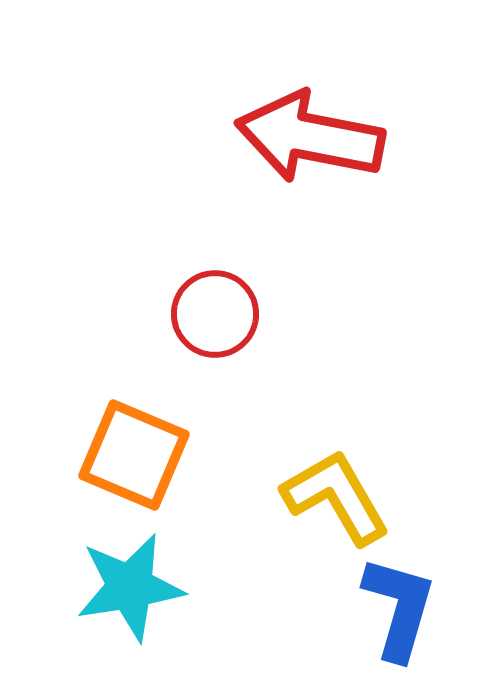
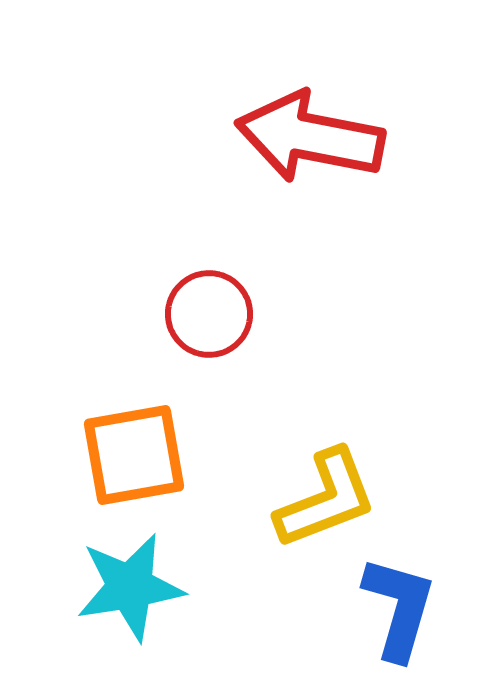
red circle: moved 6 px left
orange square: rotated 33 degrees counterclockwise
yellow L-shape: moved 10 px left, 2 px down; rotated 99 degrees clockwise
